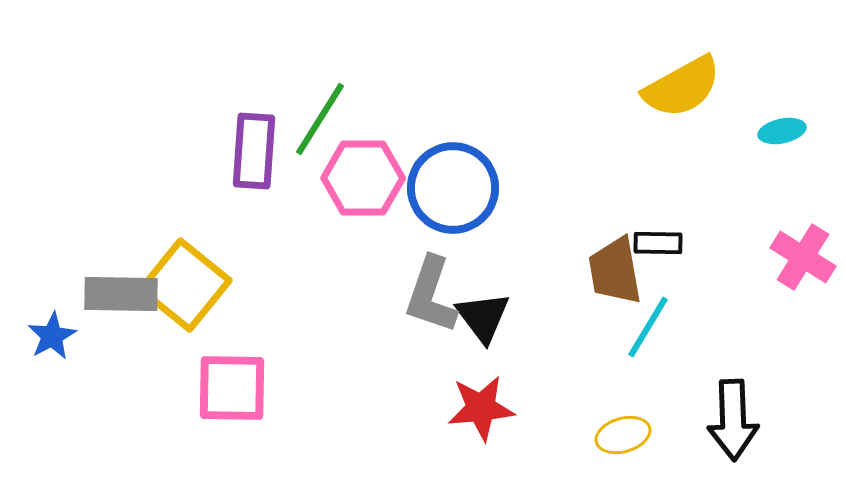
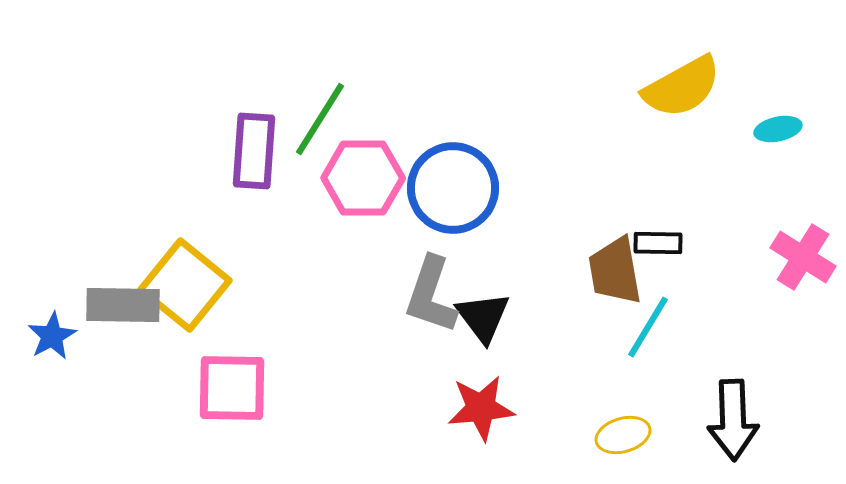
cyan ellipse: moved 4 px left, 2 px up
gray rectangle: moved 2 px right, 11 px down
